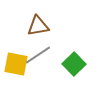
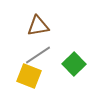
yellow square: moved 13 px right, 12 px down; rotated 10 degrees clockwise
